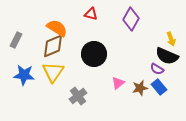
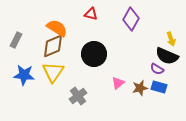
blue rectangle: rotated 35 degrees counterclockwise
